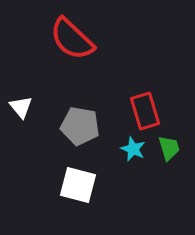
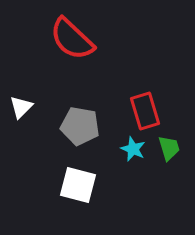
white triangle: rotated 25 degrees clockwise
